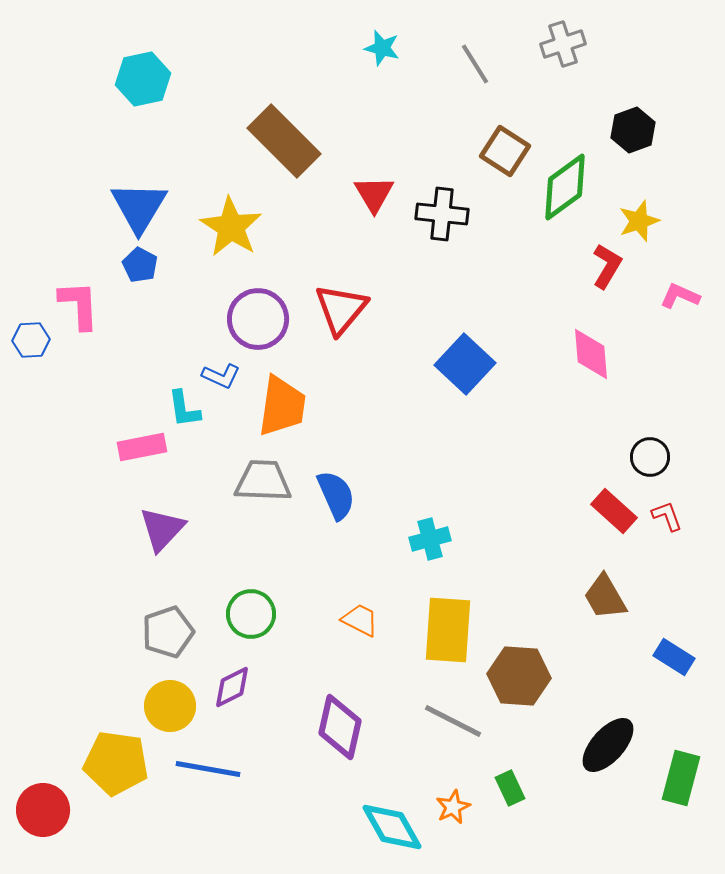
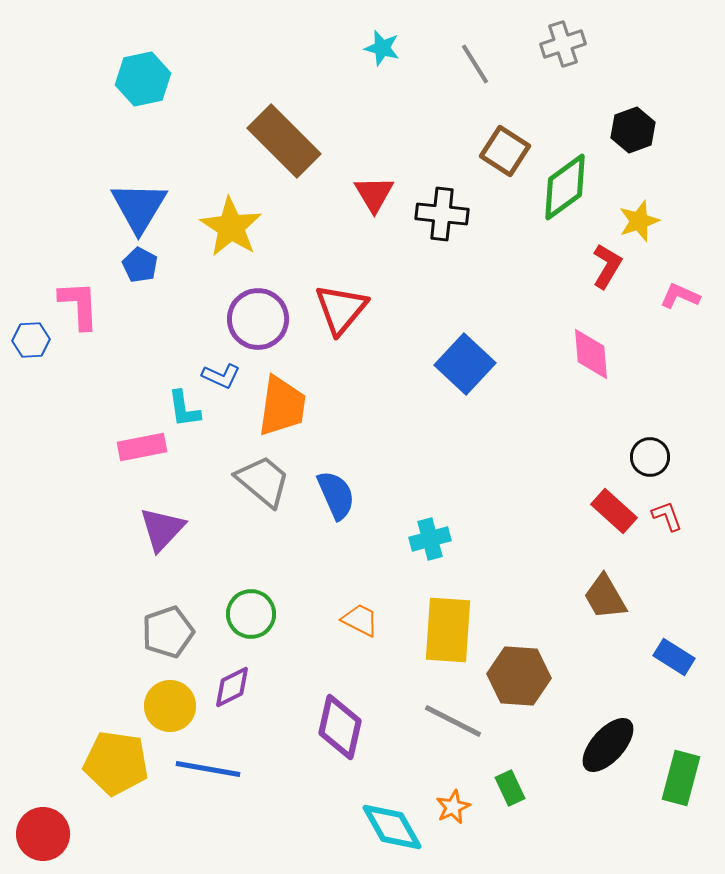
gray trapezoid at (263, 481): rotated 38 degrees clockwise
red circle at (43, 810): moved 24 px down
